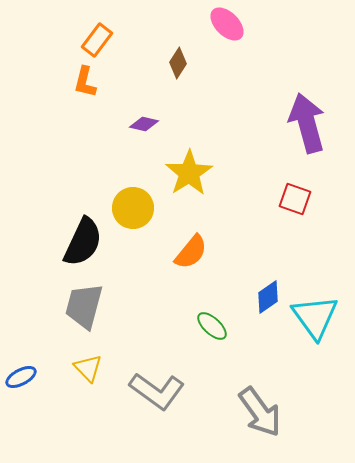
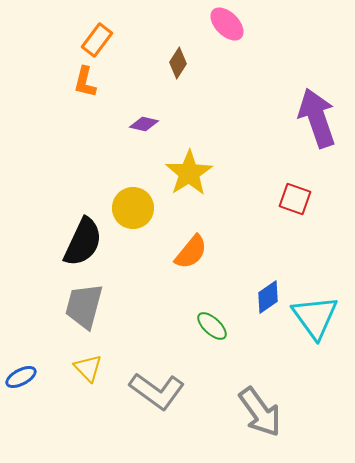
purple arrow: moved 10 px right, 5 px up; rotated 4 degrees counterclockwise
